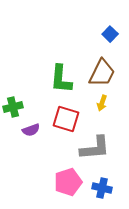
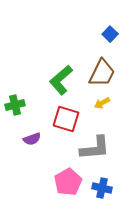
green L-shape: moved 1 px down; rotated 44 degrees clockwise
yellow arrow: rotated 42 degrees clockwise
green cross: moved 2 px right, 2 px up
purple semicircle: moved 1 px right, 9 px down
pink pentagon: rotated 12 degrees counterclockwise
